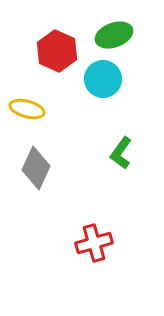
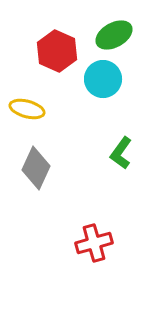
green ellipse: rotated 9 degrees counterclockwise
